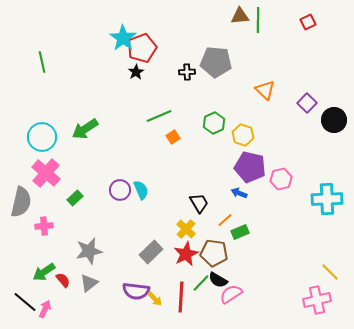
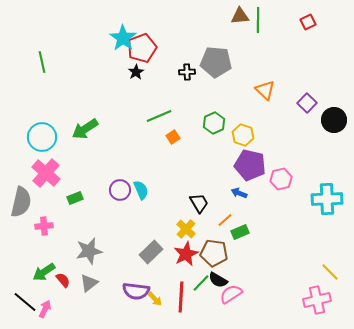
purple pentagon at (250, 167): moved 2 px up
green rectangle at (75, 198): rotated 21 degrees clockwise
